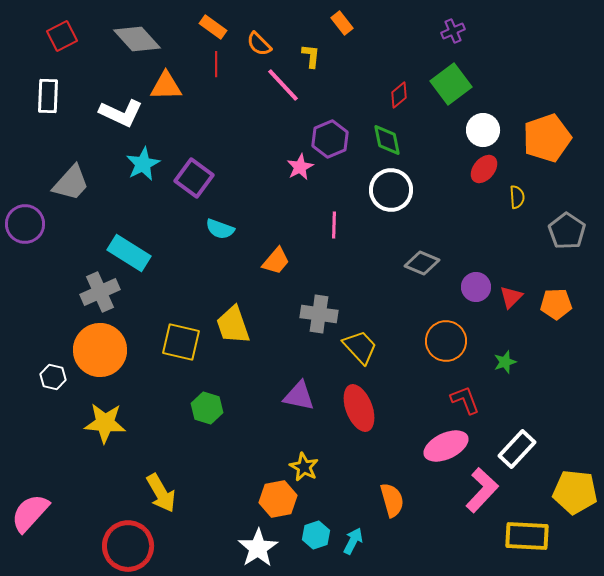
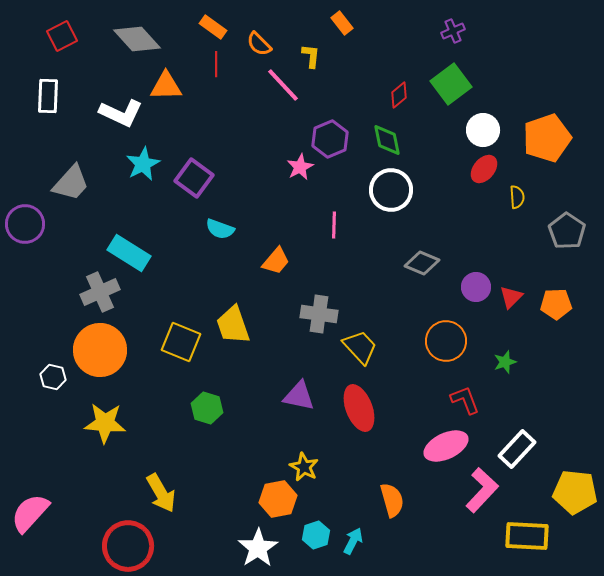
yellow square at (181, 342): rotated 9 degrees clockwise
